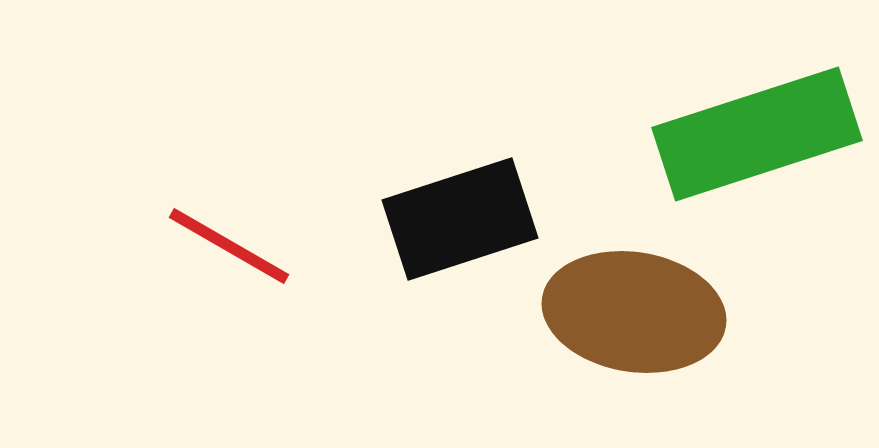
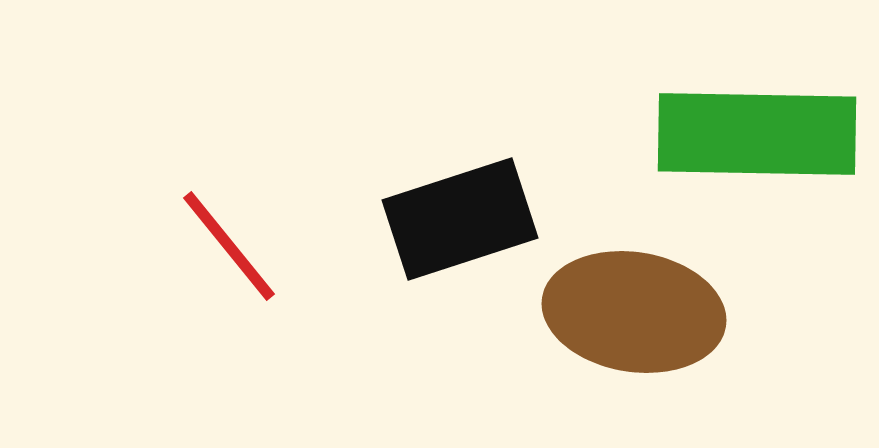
green rectangle: rotated 19 degrees clockwise
red line: rotated 21 degrees clockwise
